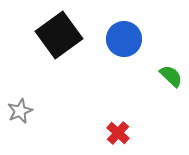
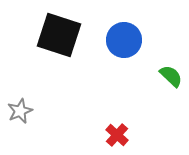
black square: rotated 36 degrees counterclockwise
blue circle: moved 1 px down
red cross: moved 1 px left, 2 px down
